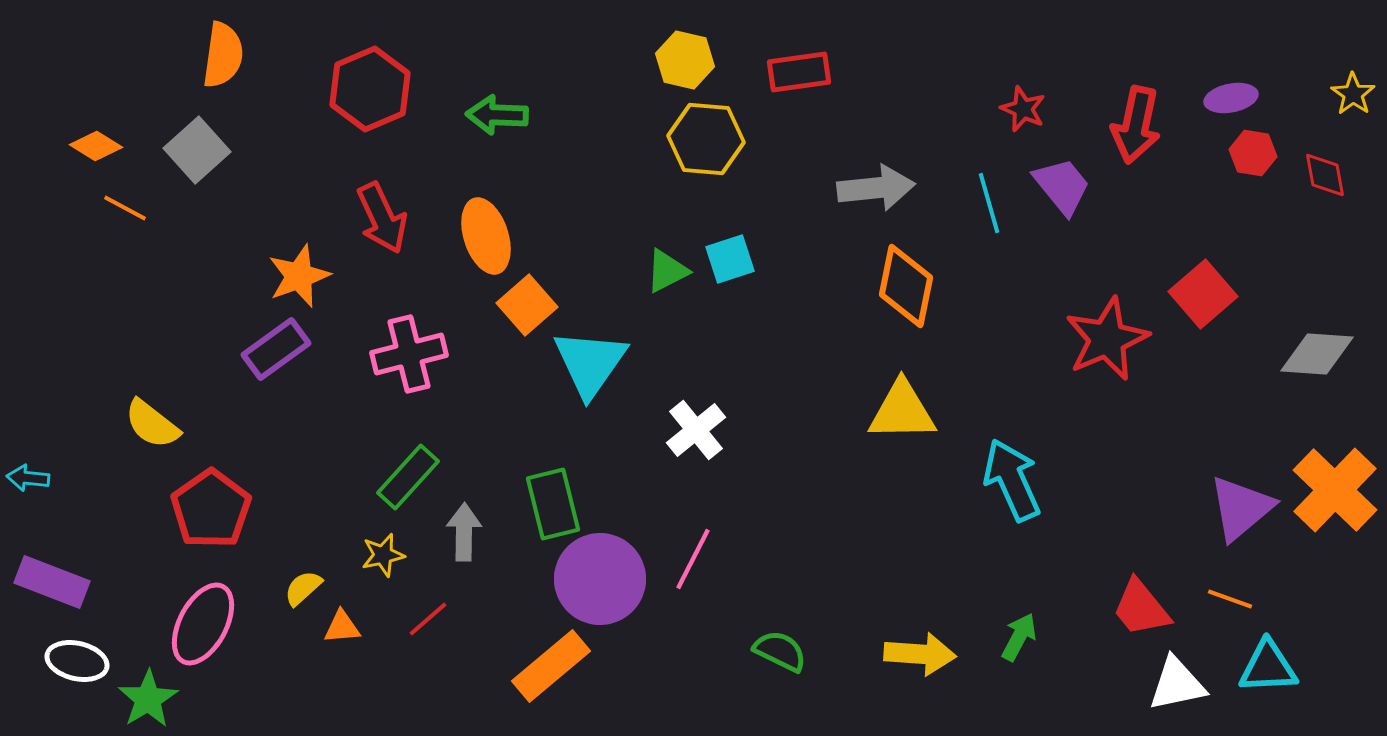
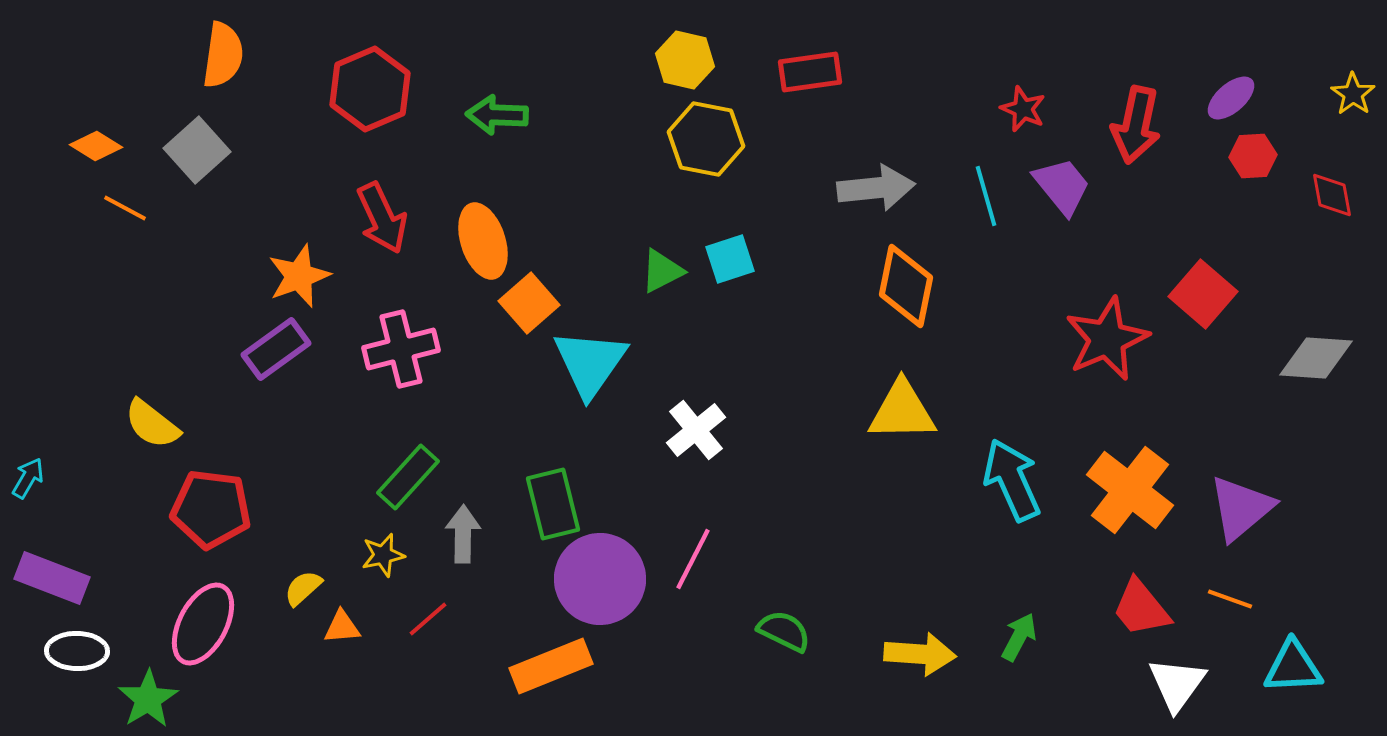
red rectangle at (799, 72): moved 11 px right
purple ellipse at (1231, 98): rotated 30 degrees counterclockwise
yellow hexagon at (706, 139): rotated 6 degrees clockwise
red hexagon at (1253, 153): moved 3 px down; rotated 12 degrees counterclockwise
red diamond at (1325, 175): moved 7 px right, 20 px down
cyan line at (989, 203): moved 3 px left, 7 px up
orange ellipse at (486, 236): moved 3 px left, 5 px down
green triangle at (667, 271): moved 5 px left
red square at (1203, 294): rotated 8 degrees counterclockwise
orange square at (527, 305): moved 2 px right, 2 px up
pink cross at (409, 354): moved 8 px left, 5 px up
gray diamond at (1317, 354): moved 1 px left, 4 px down
cyan arrow at (28, 478): rotated 114 degrees clockwise
orange cross at (1335, 490): moved 205 px left; rotated 6 degrees counterclockwise
red pentagon at (211, 509): rotated 30 degrees counterclockwise
gray arrow at (464, 532): moved 1 px left, 2 px down
purple rectangle at (52, 582): moved 4 px up
green semicircle at (780, 651): moved 4 px right, 20 px up
white ellipse at (77, 661): moved 10 px up; rotated 12 degrees counterclockwise
orange rectangle at (551, 666): rotated 18 degrees clockwise
cyan triangle at (1268, 667): moved 25 px right
white triangle at (1177, 684): rotated 42 degrees counterclockwise
